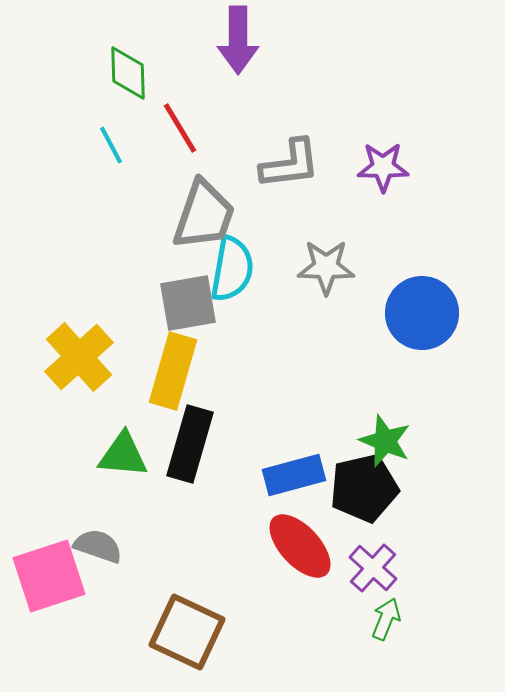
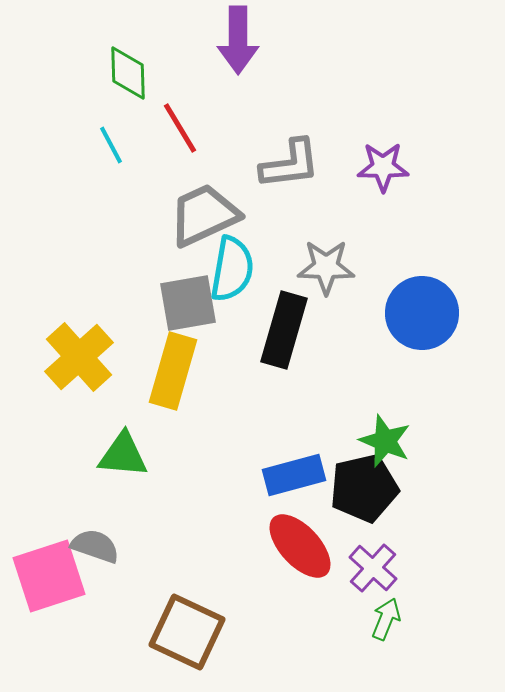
gray trapezoid: rotated 134 degrees counterclockwise
black rectangle: moved 94 px right, 114 px up
gray semicircle: moved 3 px left
